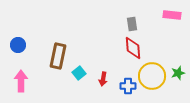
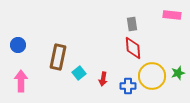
brown rectangle: moved 1 px down
